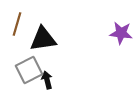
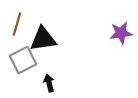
purple star: rotated 15 degrees counterclockwise
gray square: moved 6 px left, 10 px up
black arrow: moved 2 px right, 3 px down
